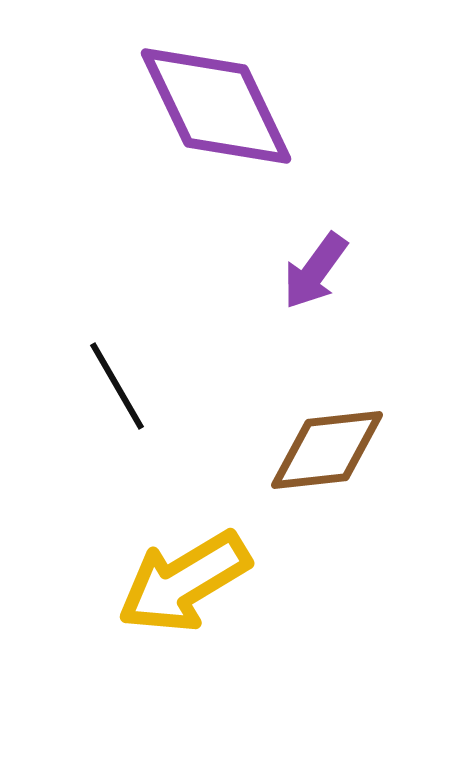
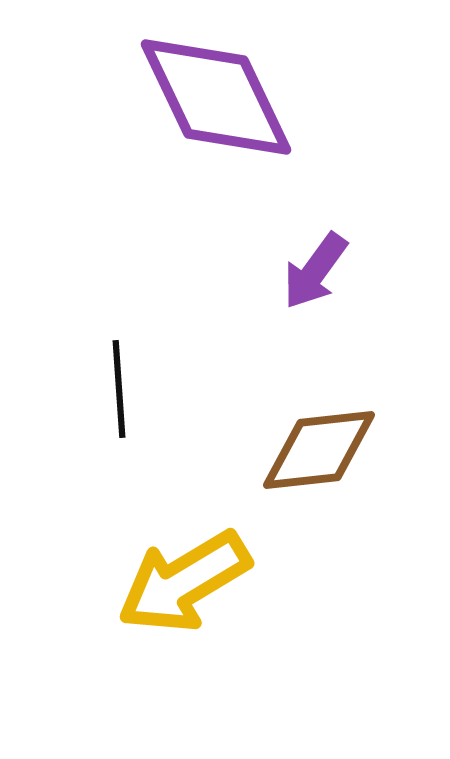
purple diamond: moved 9 px up
black line: moved 2 px right, 3 px down; rotated 26 degrees clockwise
brown diamond: moved 8 px left
